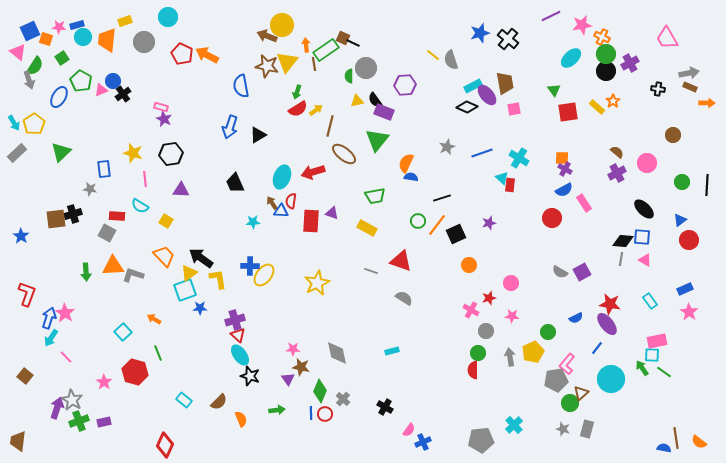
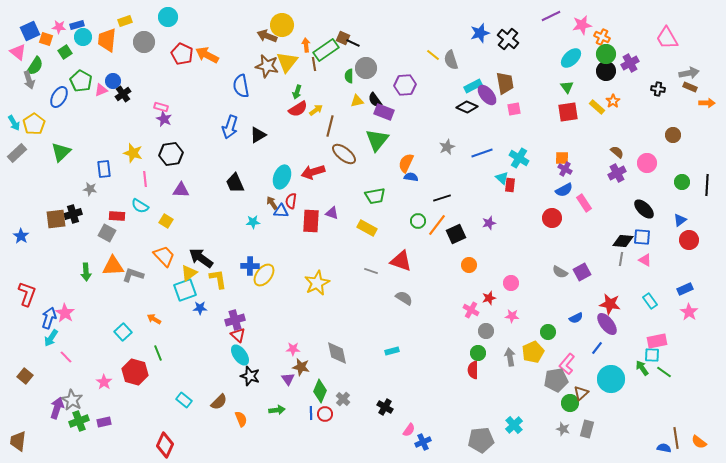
green square at (62, 58): moved 3 px right, 6 px up
green triangle at (554, 90): moved 13 px right, 3 px up
